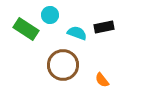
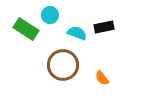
orange semicircle: moved 2 px up
